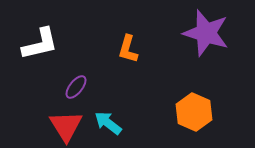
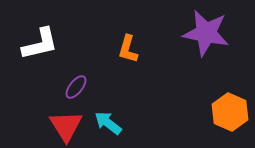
purple star: rotated 6 degrees counterclockwise
orange hexagon: moved 36 px right
